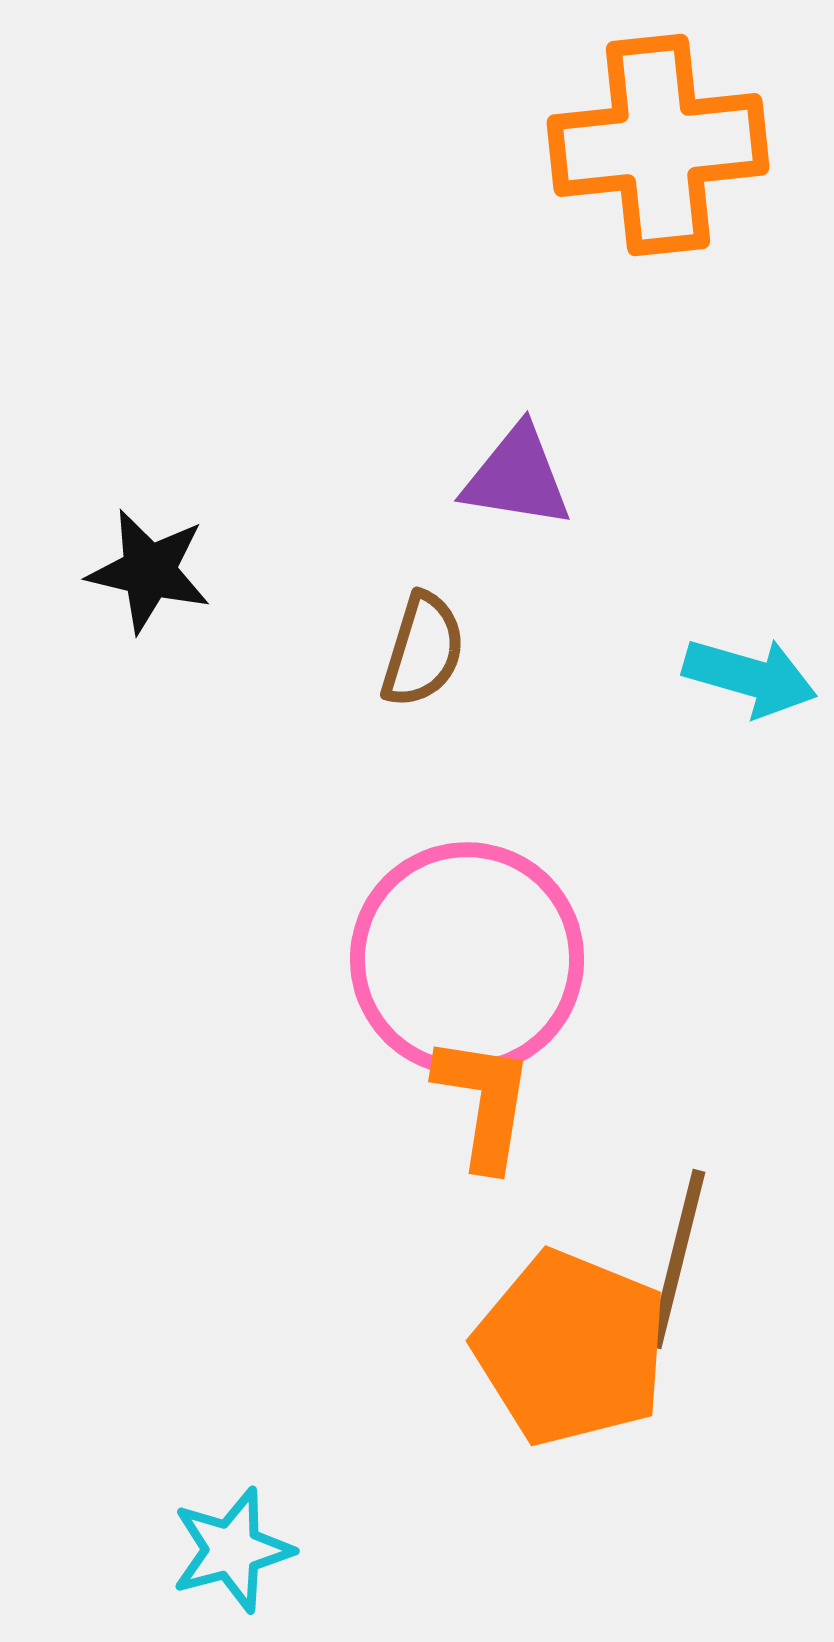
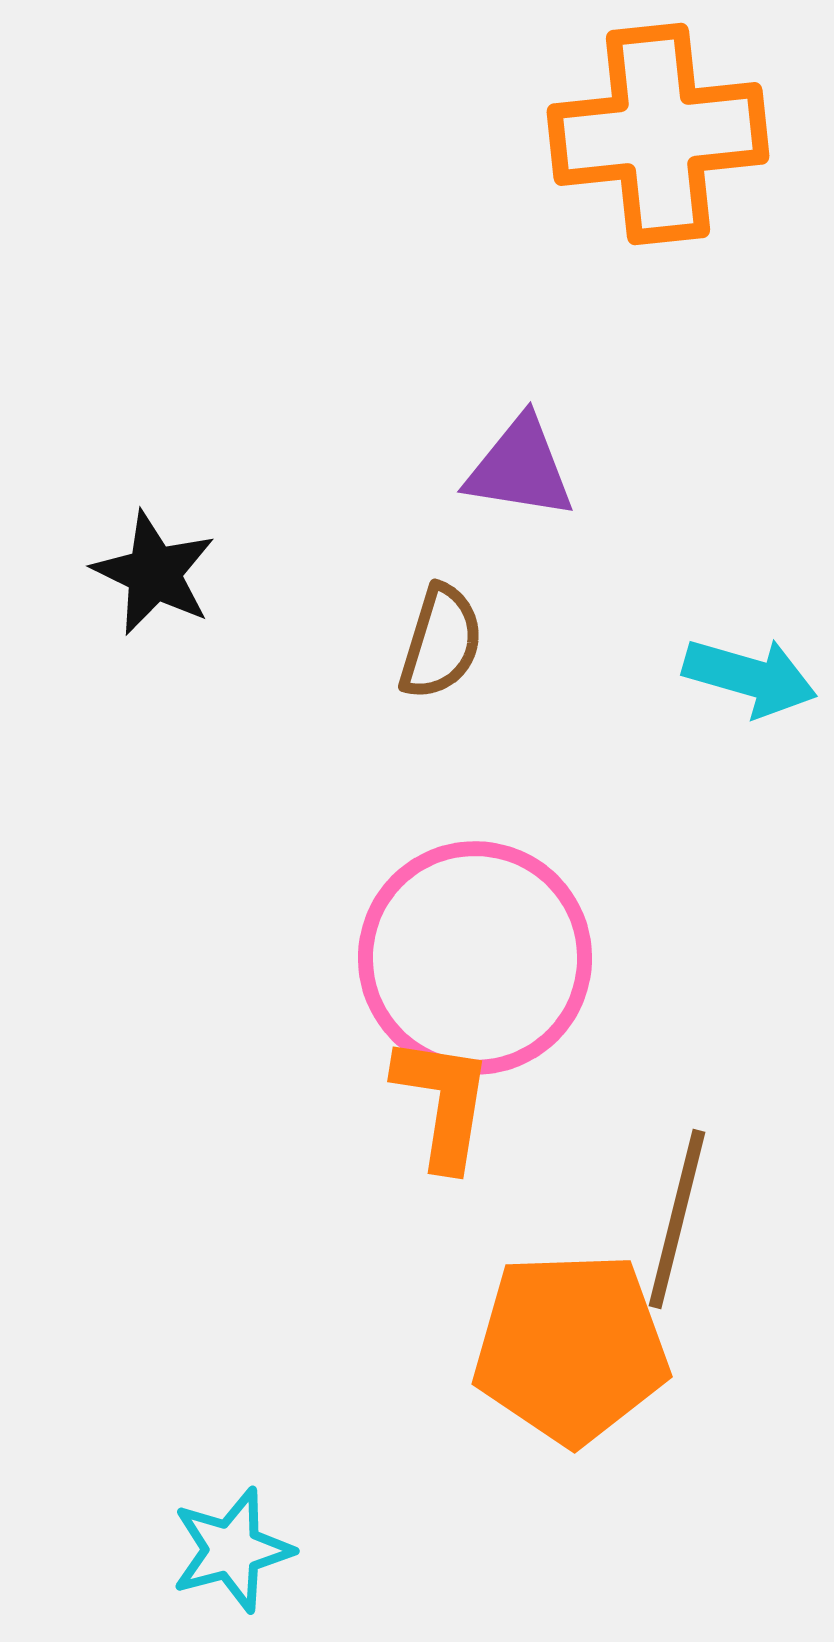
orange cross: moved 11 px up
purple triangle: moved 3 px right, 9 px up
black star: moved 5 px right, 2 px down; rotated 13 degrees clockwise
brown semicircle: moved 18 px right, 8 px up
pink circle: moved 8 px right, 1 px up
orange L-shape: moved 41 px left
brown line: moved 40 px up
orange pentagon: rotated 24 degrees counterclockwise
